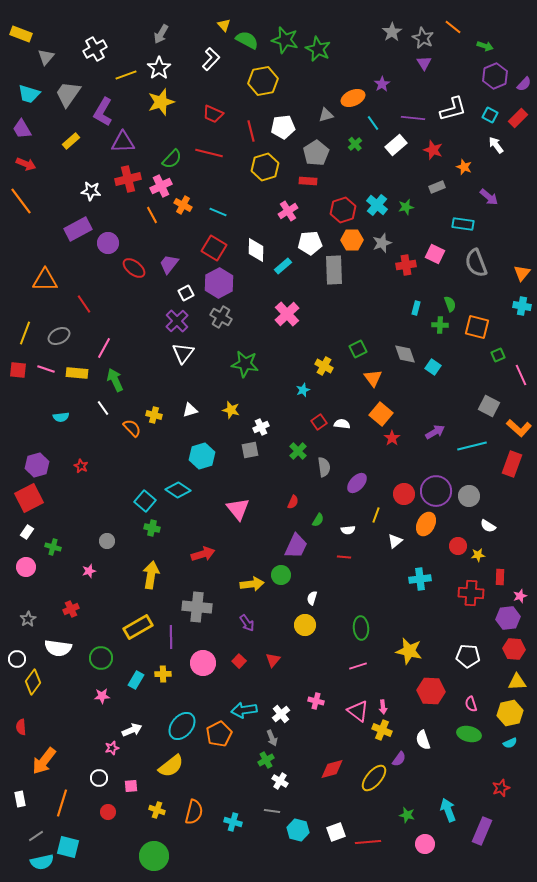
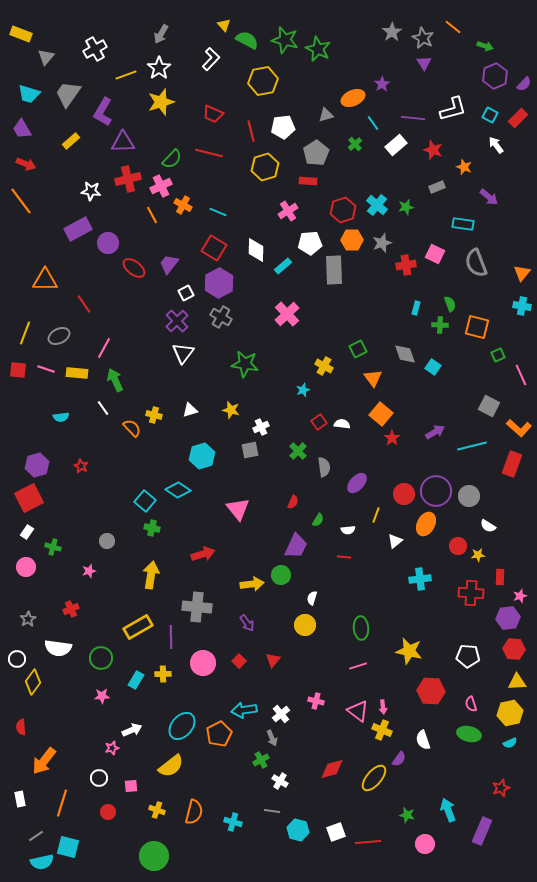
green cross at (266, 760): moved 5 px left
